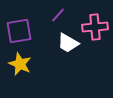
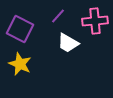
purple line: moved 1 px down
pink cross: moved 6 px up
purple square: moved 1 px right, 2 px up; rotated 36 degrees clockwise
